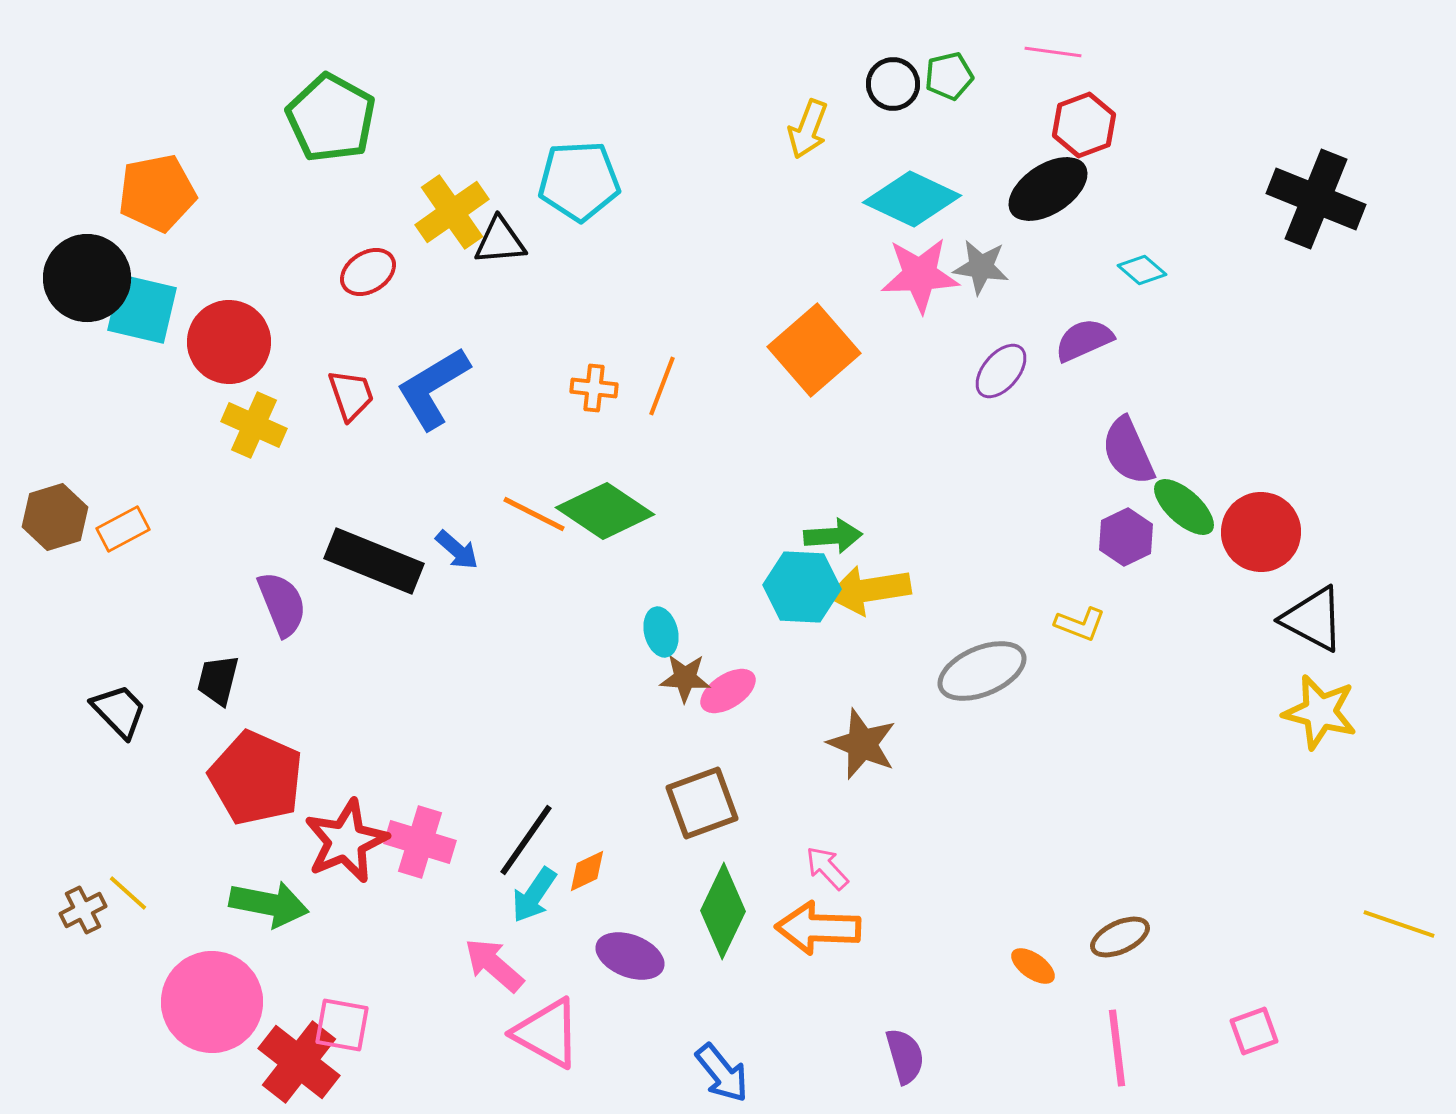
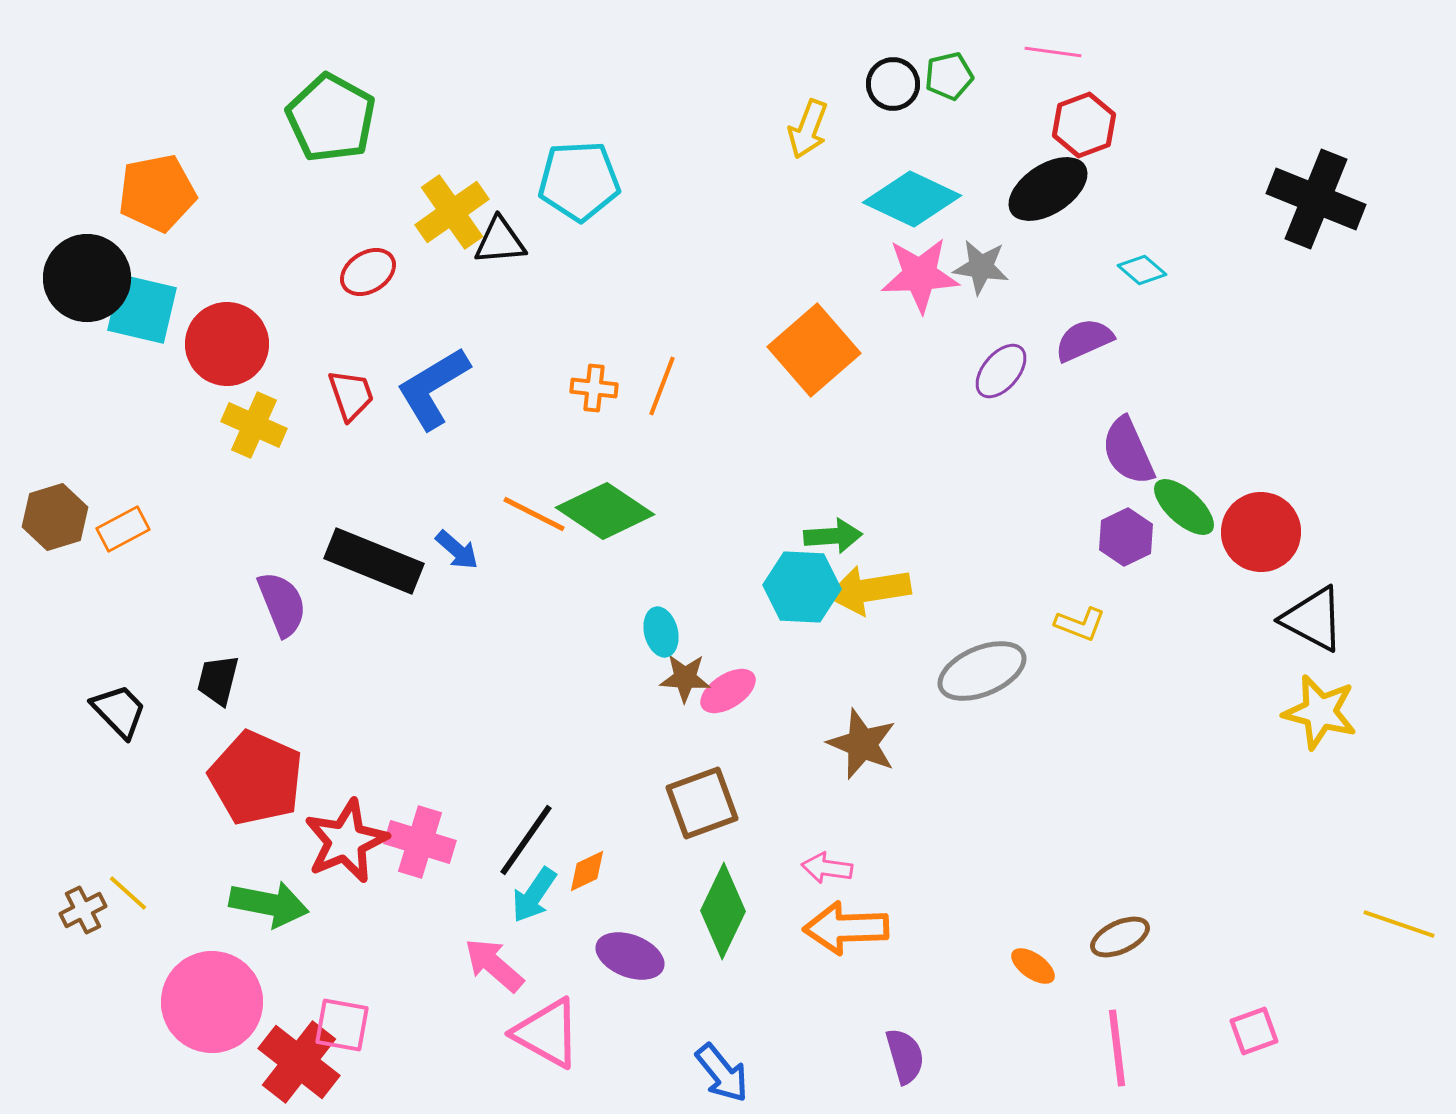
red circle at (229, 342): moved 2 px left, 2 px down
pink arrow at (827, 868): rotated 39 degrees counterclockwise
orange arrow at (818, 928): moved 28 px right; rotated 4 degrees counterclockwise
